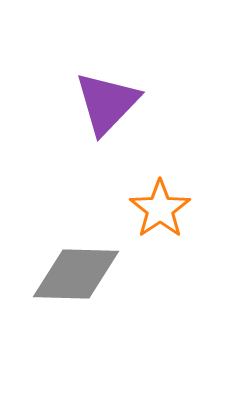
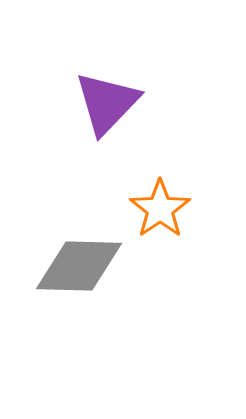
gray diamond: moved 3 px right, 8 px up
